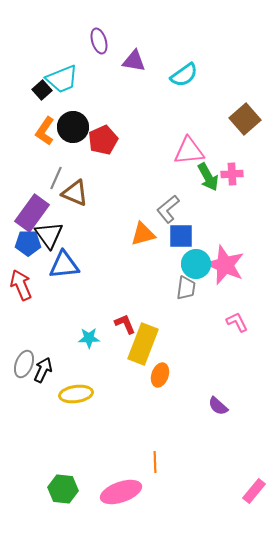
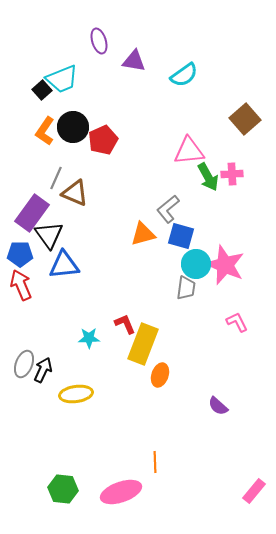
blue square: rotated 16 degrees clockwise
blue pentagon: moved 8 px left, 11 px down
